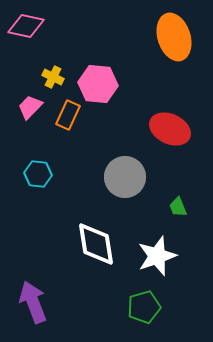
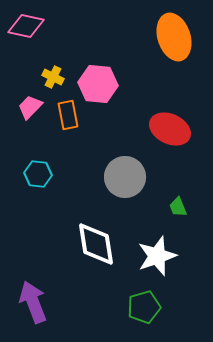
orange rectangle: rotated 36 degrees counterclockwise
